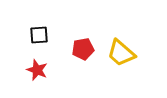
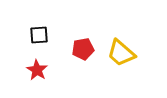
red star: rotated 10 degrees clockwise
